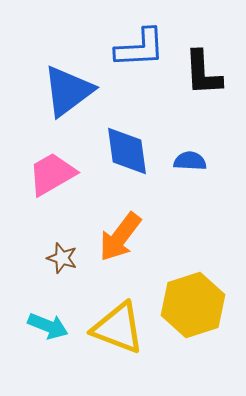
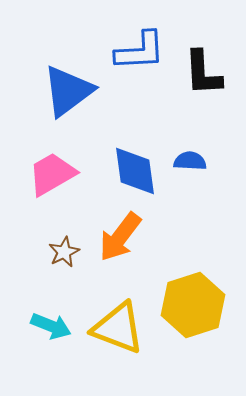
blue L-shape: moved 3 px down
blue diamond: moved 8 px right, 20 px down
brown star: moved 2 px right, 6 px up; rotated 28 degrees clockwise
cyan arrow: moved 3 px right
